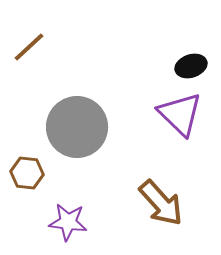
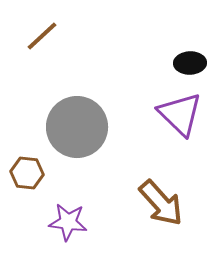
brown line: moved 13 px right, 11 px up
black ellipse: moved 1 px left, 3 px up; rotated 16 degrees clockwise
